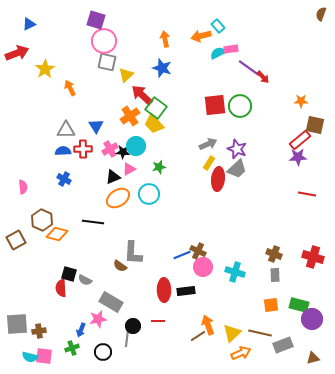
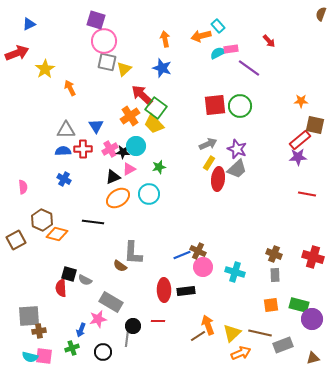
yellow triangle at (126, 75): moved 2 px left, 6 px up
red arrow at (263, 77): moved 6 px right, 36 px up
gray square at (17, 324): moved 12 px right, 8 px up
